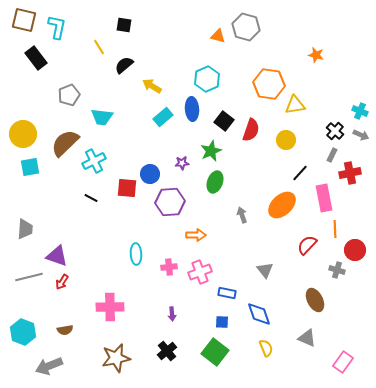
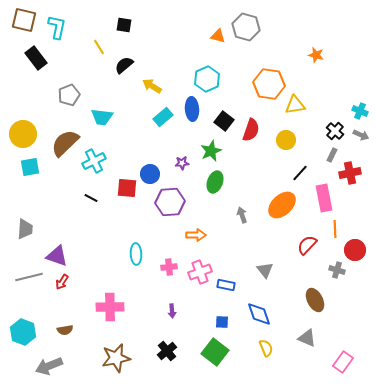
blue rectangle at (227, 293): moved 1 px left, 8 px up
purple arrow at (172, 314): moved 3 px up
